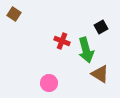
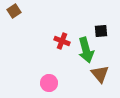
brown square: moved 3 px up; rotated 24 degrees clockwise
black square: moved 4 px down; rotated 24 degrees clockwise
brown triangle: rotated 18 degrees clockwise
